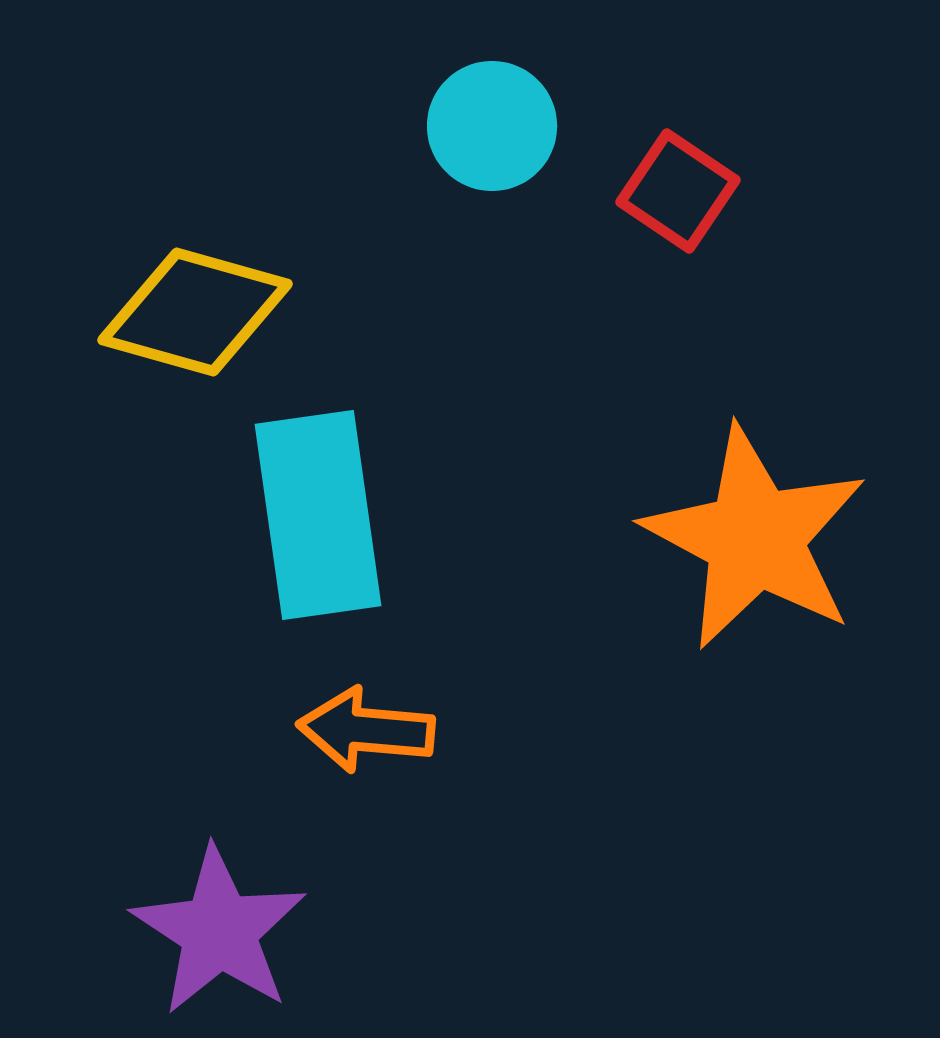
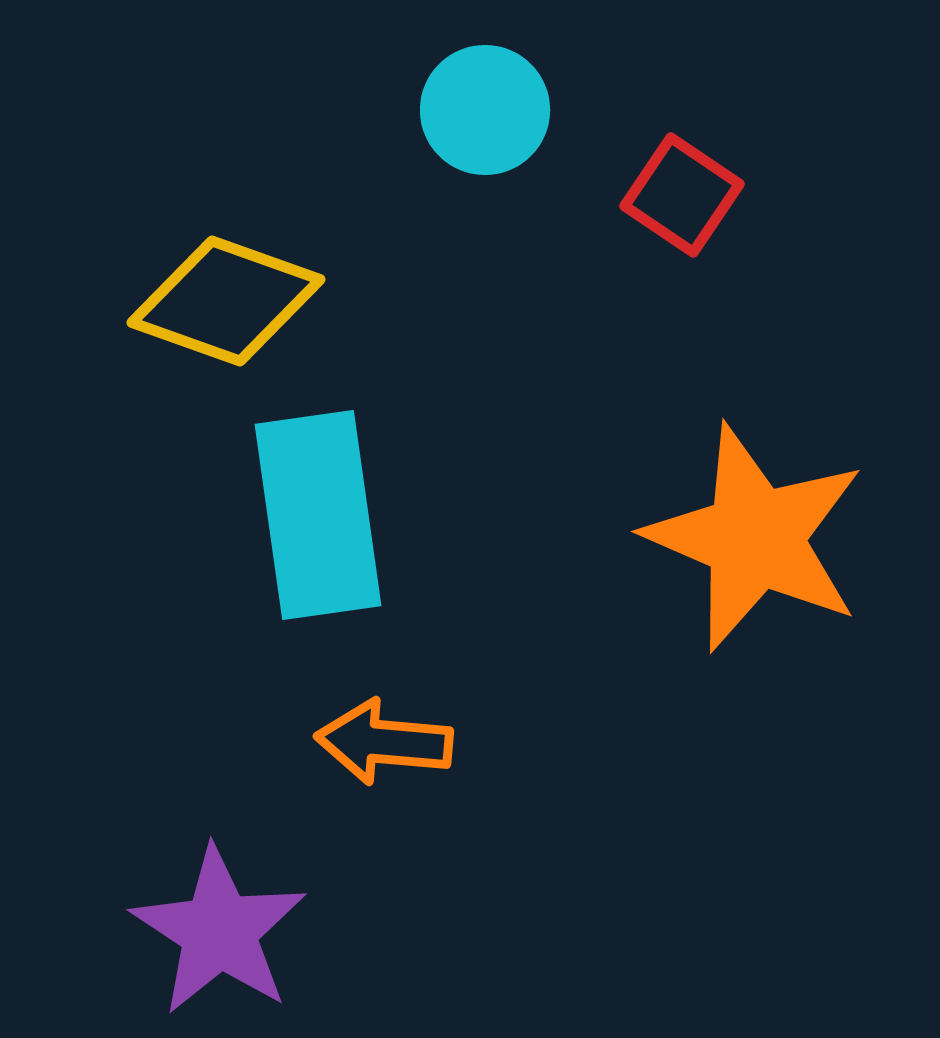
cyan circle: moved 7 px left, 16 px up
red square: moved 4 px right, 4 px down
yellow diamond: moved 31 px right, 11 px up; rotated 4 degrees clockwise
orange star: rotated 5 degrees counterclockwise
orange arrow: moved 18 px right, 12 px down
